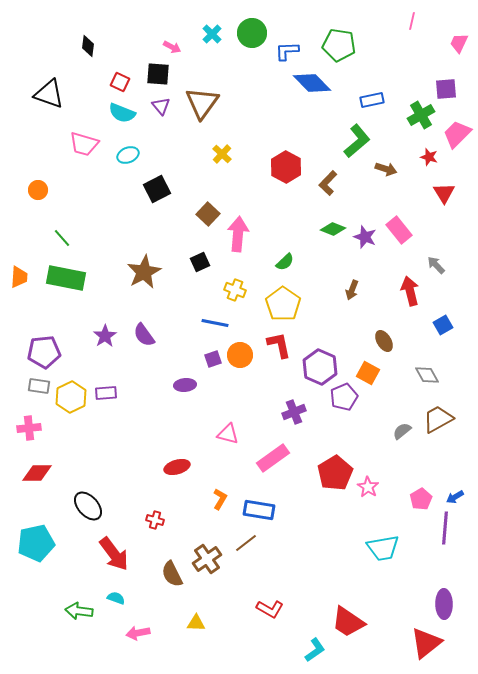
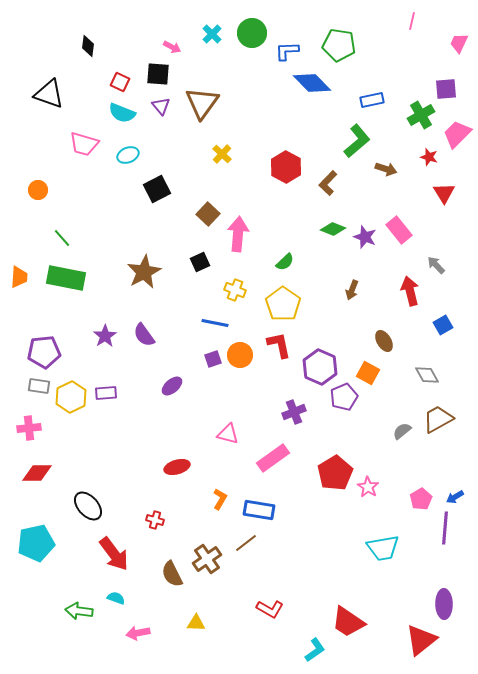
purple ellipse at (185, 385): moved 13 px left, 1 px down; rotated 35 degrees counterclockwise
red triangle at (426, 643): moved 5 px left, 3 px up
